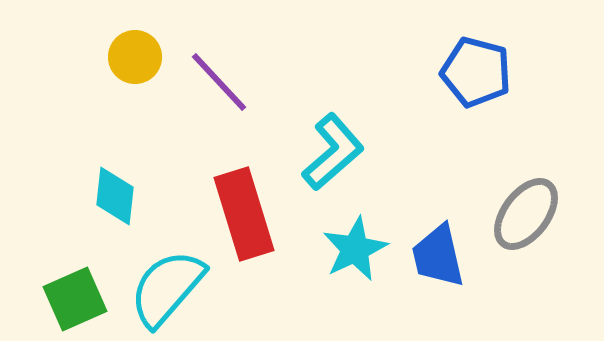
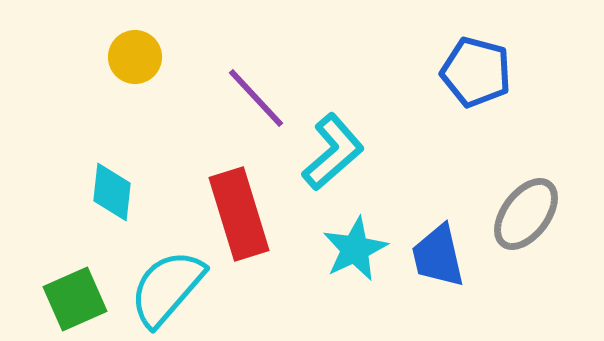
purple line: moved 37 px right, 16 px down
cyan diamond: moved 3 px left, 4 px up
red rectangle: moved 5 px left
